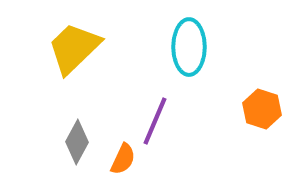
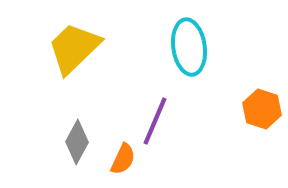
cyan ellipse: rotated 8 degrees counterclockwise
